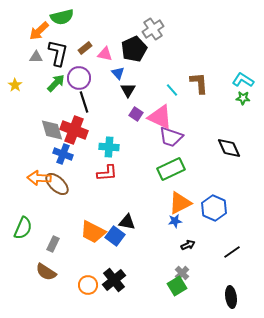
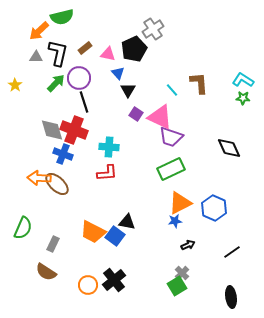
pink triangle at (105, 54): moved 3 px right
